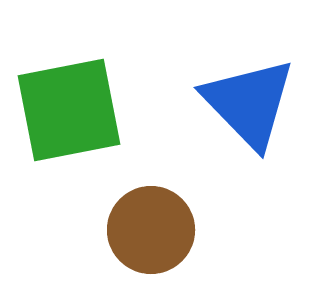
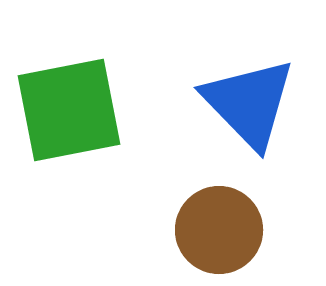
brown circle: moved 68 px right
